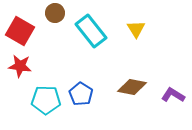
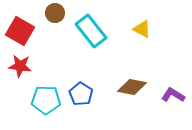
yellow triangle: moved 6 px right; rotated 30 degrees counterclockwise
